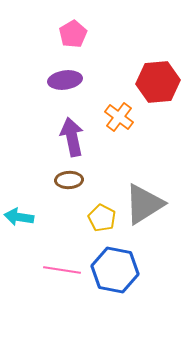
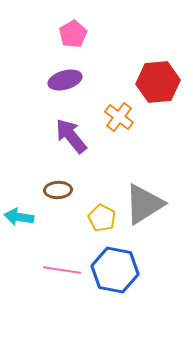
purple ellipse: rotated 8 degrees counterclockwise
purple arrow: moved 1 px left, 1 px up; rotated 27 degrees counterclockwise
brown ellipse: moved 11 px left, 10 px down
